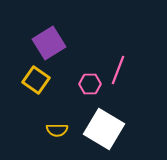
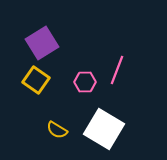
purple square: moved 7 px left
pink line: moved 1 px left
pink hexagon: moved 5 px left, 2 px up
yellow semicircle: rotated 30 degrees clockwise
